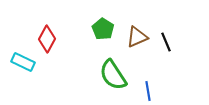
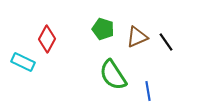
green pentagon: rotated 15 degrees counterclockwise
black line: rotated 12 degrees counterclockwise
